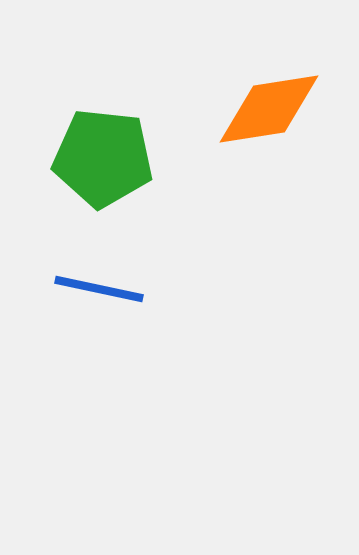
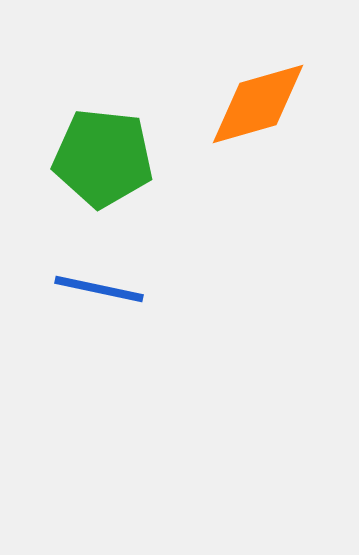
orange diamond: moved 11 px left, 5 px up; rotated 7 degrees counterclockwise
